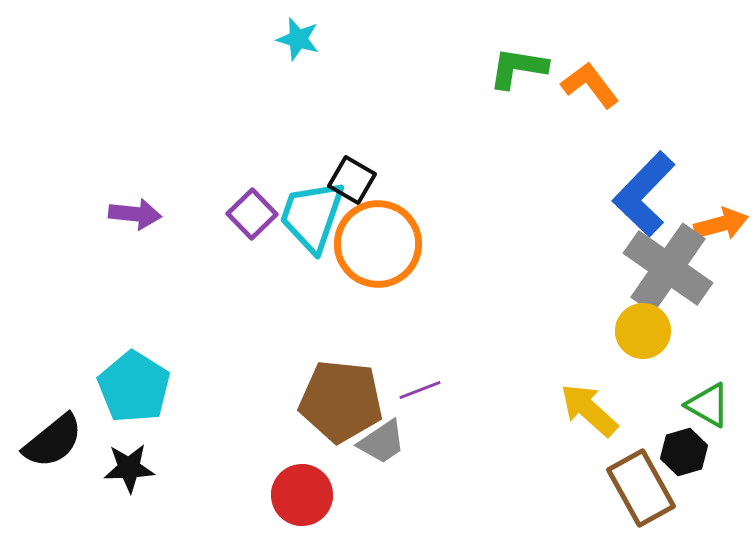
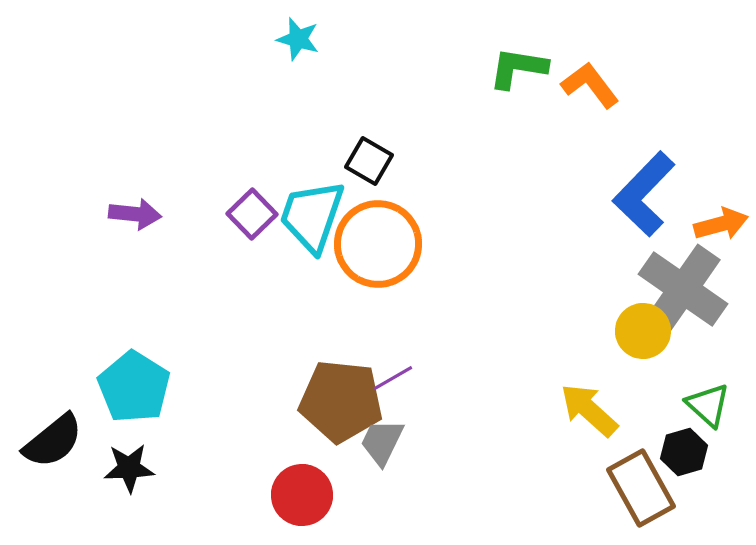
black square: moved 17 px right, 19 px up
gray cross: moved 15 px right, 21 px down
purple line: moved 27 px left, 12 px up; rotated 9 degrees counterclockwise
green triangle: rotated 12 degrees clockwise
gray trapezoid: rotated 150 degrees clockwise
